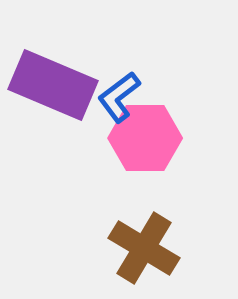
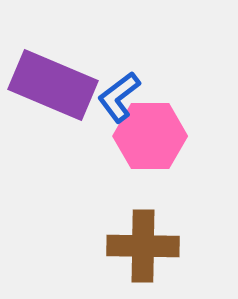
pink hexagon: moved 5 px right, 2 px up
brown cross: moved 1 px left, 2 px up; rotated 30 degrees counterclockwise
